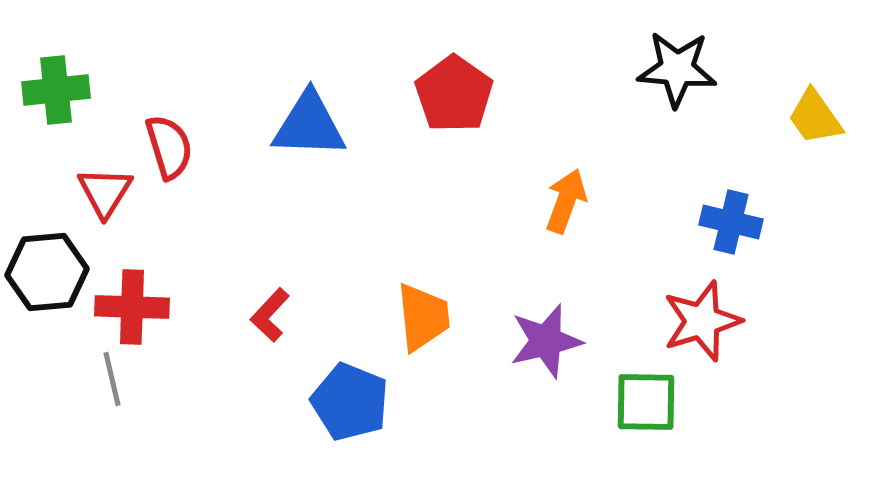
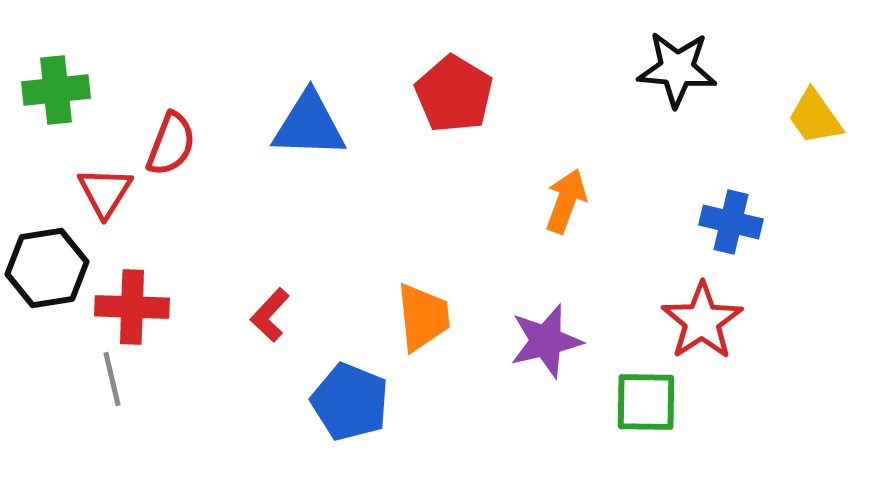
red pentagon: rotated 4 degrees counterclockwise
red semicircle: moved 2 px right, 3 px up; rotated 38 degrees clockwise
black hexagon: moved 4 px up; rotated 4 degrees counterclockwise
red star: rotated 16 degrees counterclockwise
